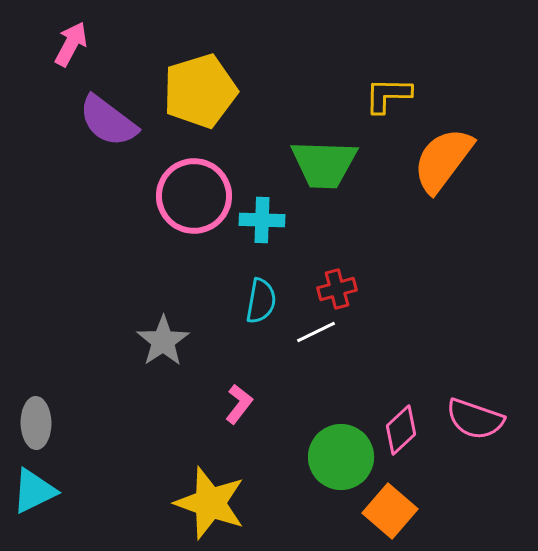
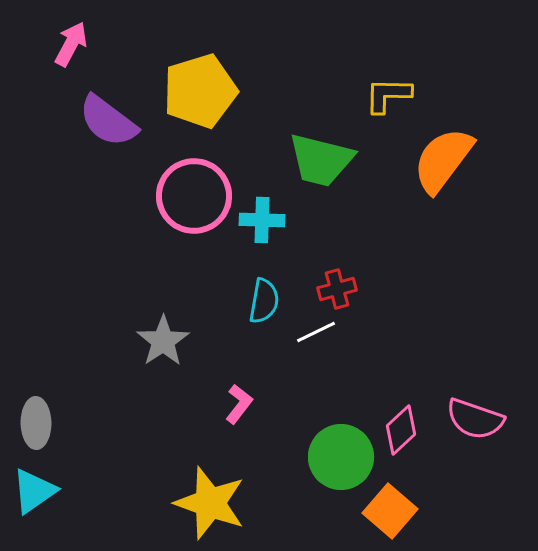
green trapezoid: moved 3 px left, 4 px up; rotated 12 degrees clockwise
cyan semicircle: moved 3 px right
cyan triangle: rotated 9 degrees counterclockwise
